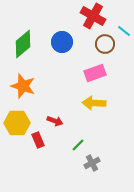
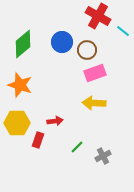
red cross: moved 5 px right
cyan line: moved 1 px left
brown circle: moved 18 px left, 6 px down
orange star: moved 3 px left, 1 px up
red arrow: rotated 28 degrees counterclockwise
red rectangle: rotated 42 degrees clockwise
green line: moved 1 px left, 2 px down
gray cross: moved 11 px right, 7 px up
